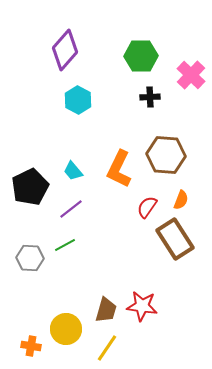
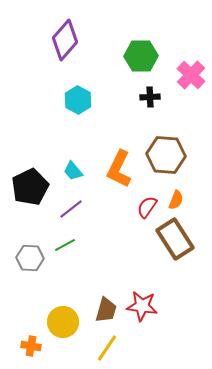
purple diamond: moved 10 px up
orange semicircle: moved 5 px left
yellow circle: moved 3 px left, 7 px up
